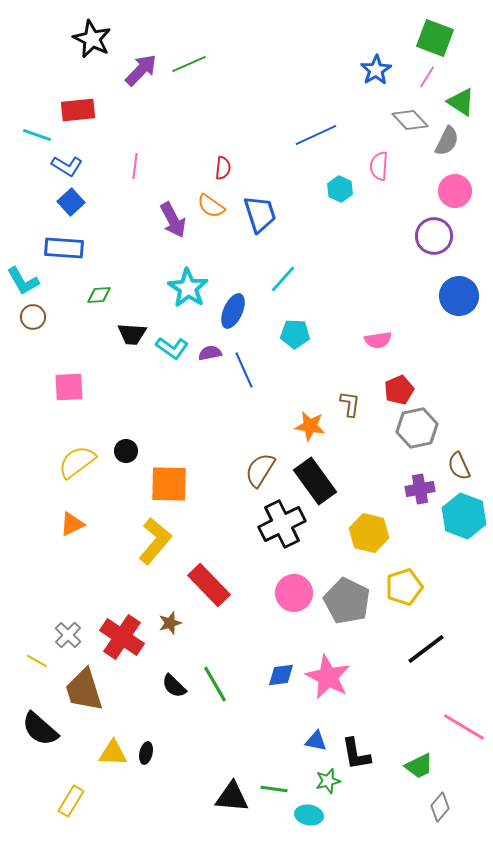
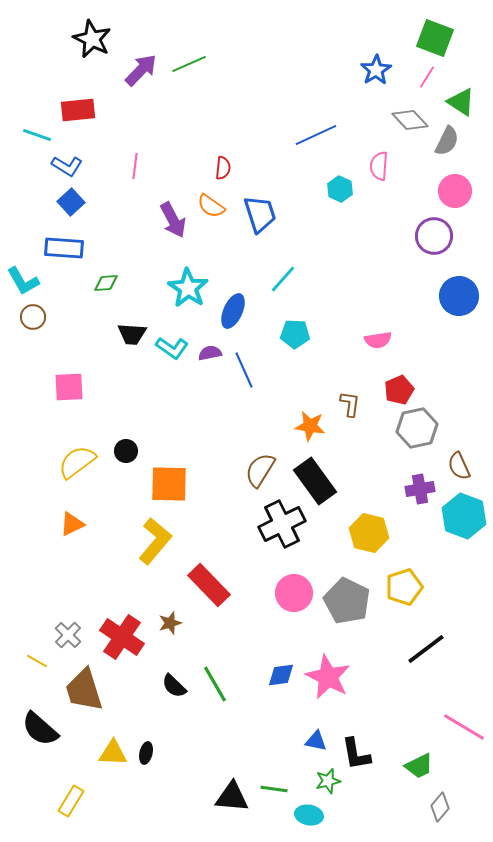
green diamond at (99, 295): moved 7 px right, 12 px up
